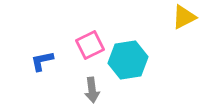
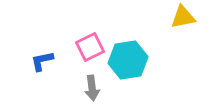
yellow triangle: moved 1 px left; rotated 16 degrees clockwise
pink square: moved 2 px down
gray arrow: moved 2 px up
